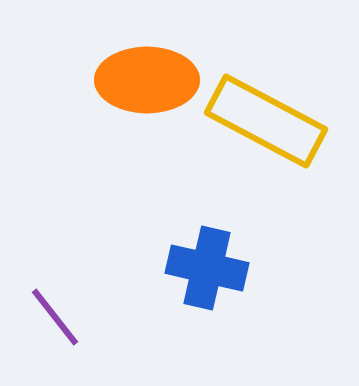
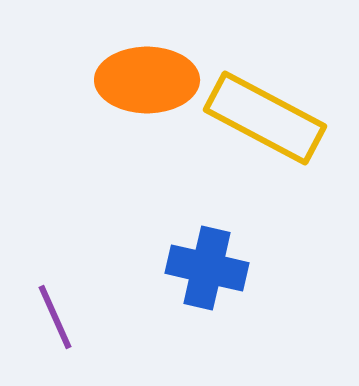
yellow rectangle: moved 1 px left, 3 px up
purple line: rotated 14 degrees clockwise
